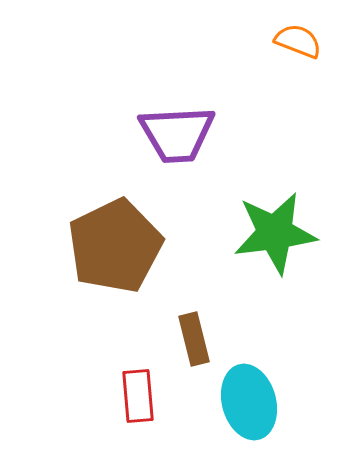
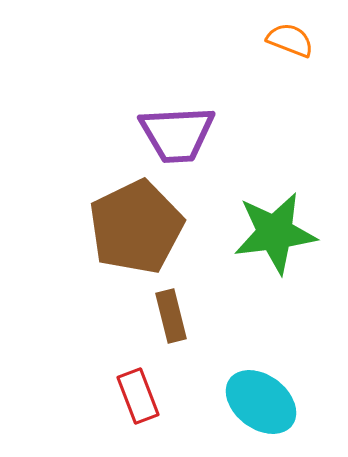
orange semicircle: moved 8 px left, 1 px up
brown pentagon: moved 21 px right, 19 px up
brown rectangle: moved 23 px left, 23 px up
red rectangle: rotated 16 degrees counterclockwise
cyan ellipse: moved 12 px right; rotated 38 degrees counterclockwise
